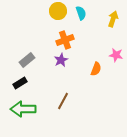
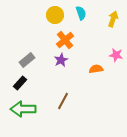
yellow circle: moved 3 px left, 4 px down
orange cross: rotated 18 degrees counterclockwise
orange semicircle: rotated 120 degrees counterclockwise
black rectangle: rotated 16 degrees counterclockwise
